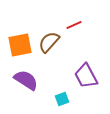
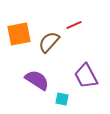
orange square: moved 1 px left, 11 px up
purple semicircle: moved 11 px right
cyan square: rotated 32 degrees clockwise
